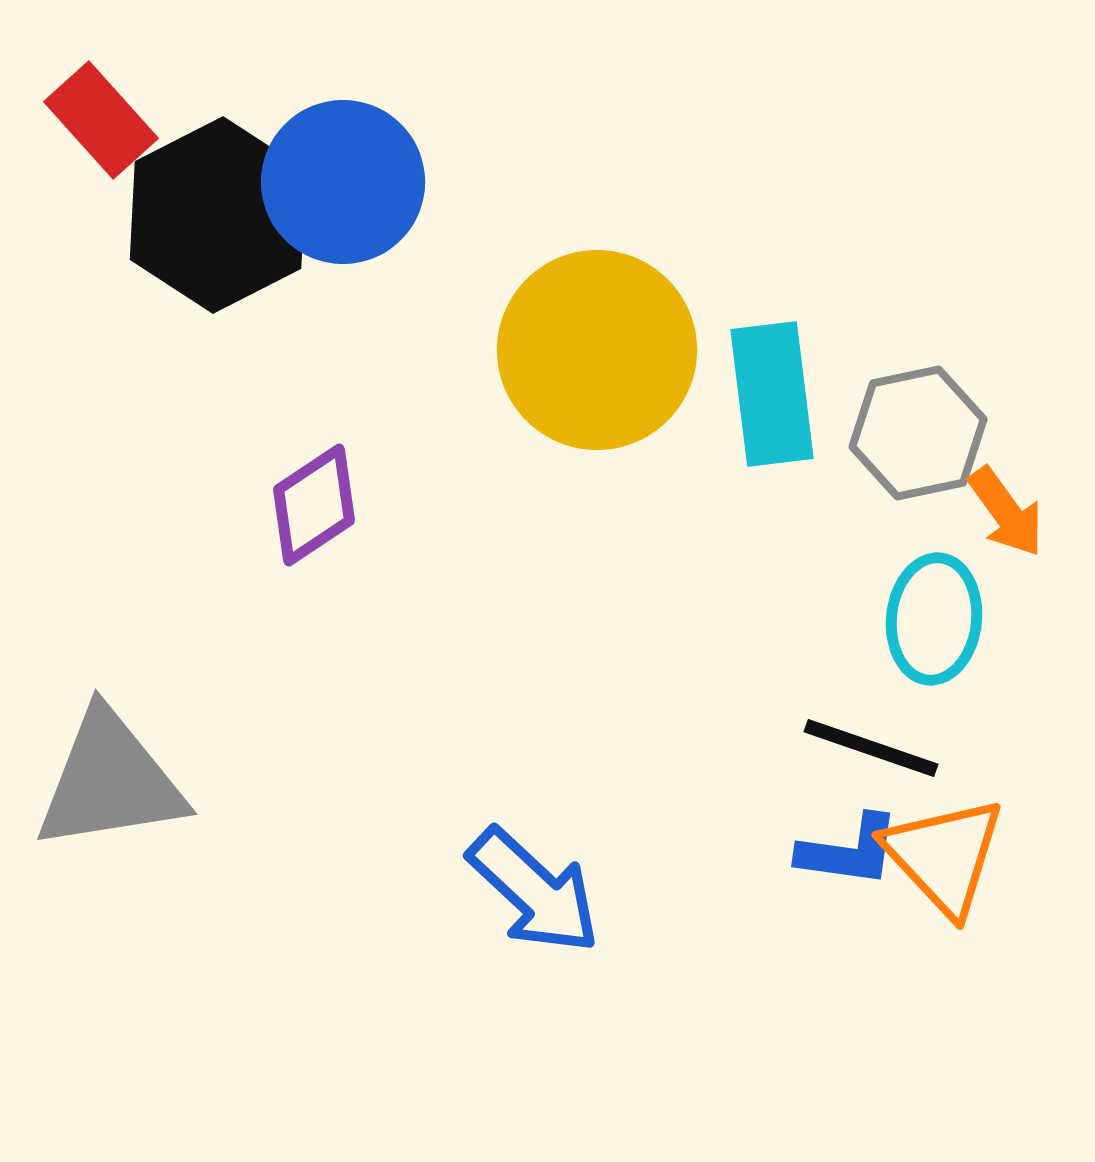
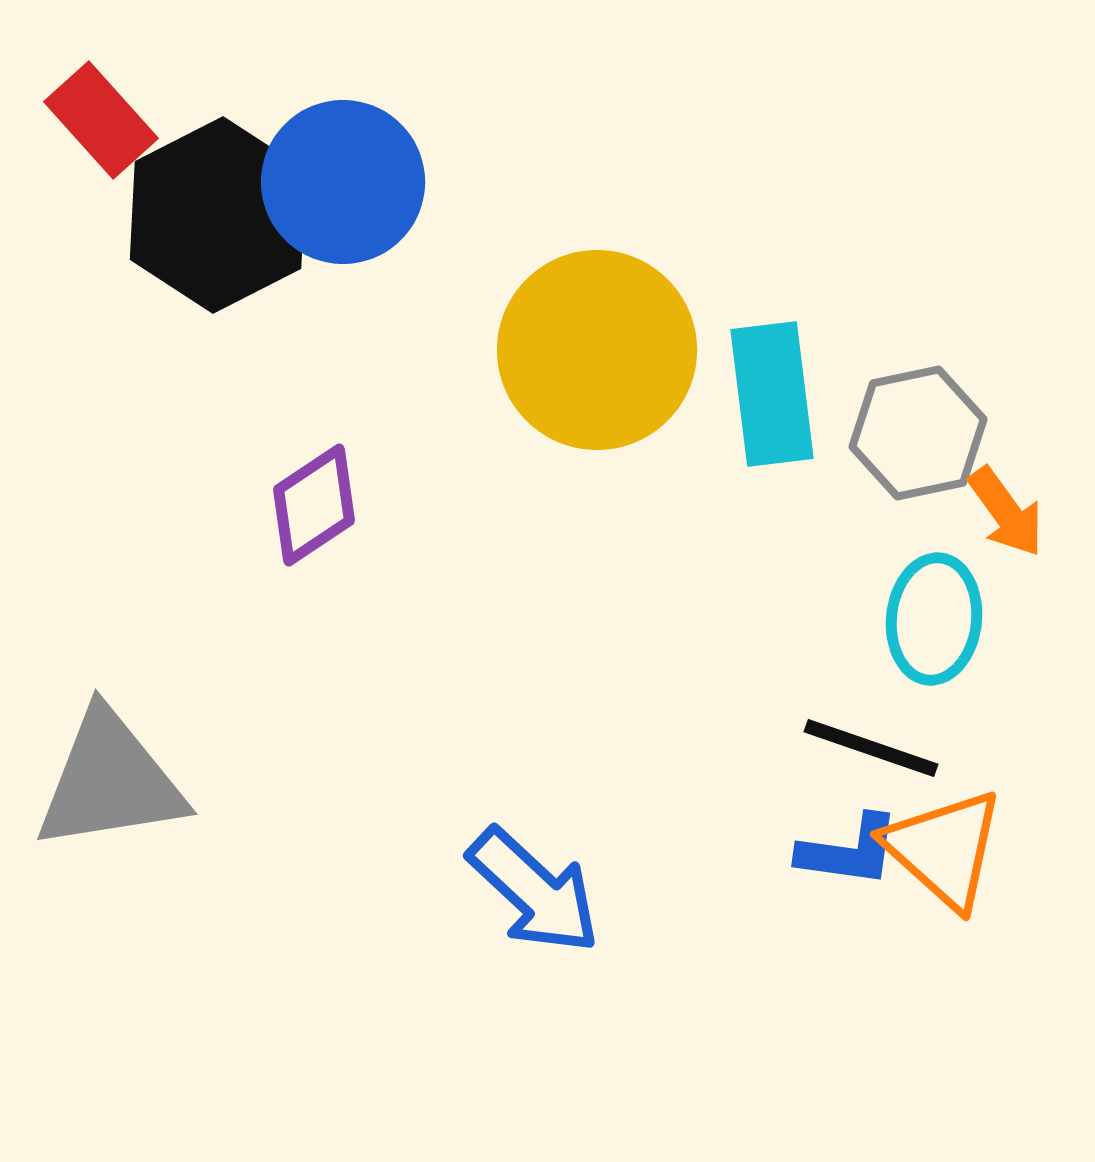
orange triangle: moved 7 px up; rotated 5 degrees counterclockwise
